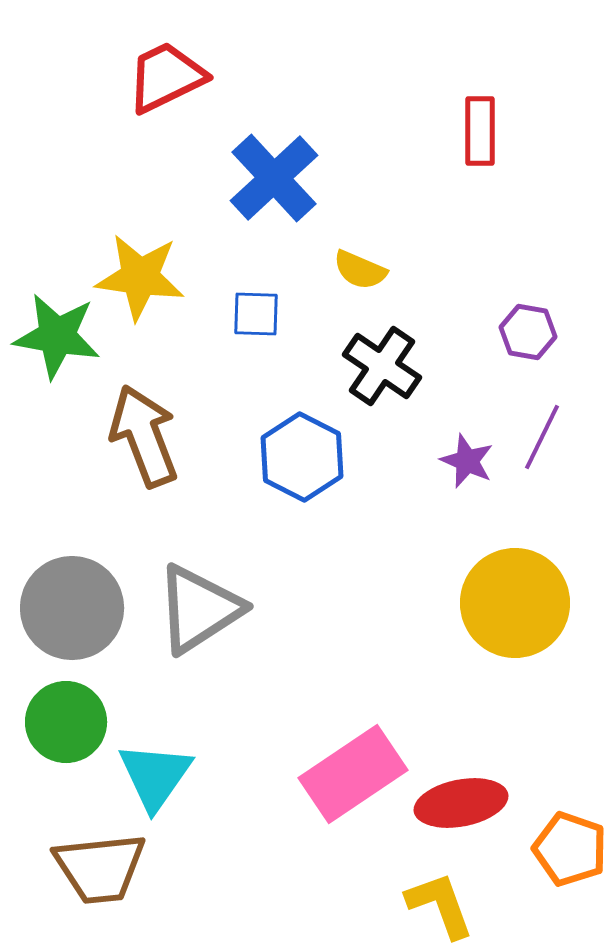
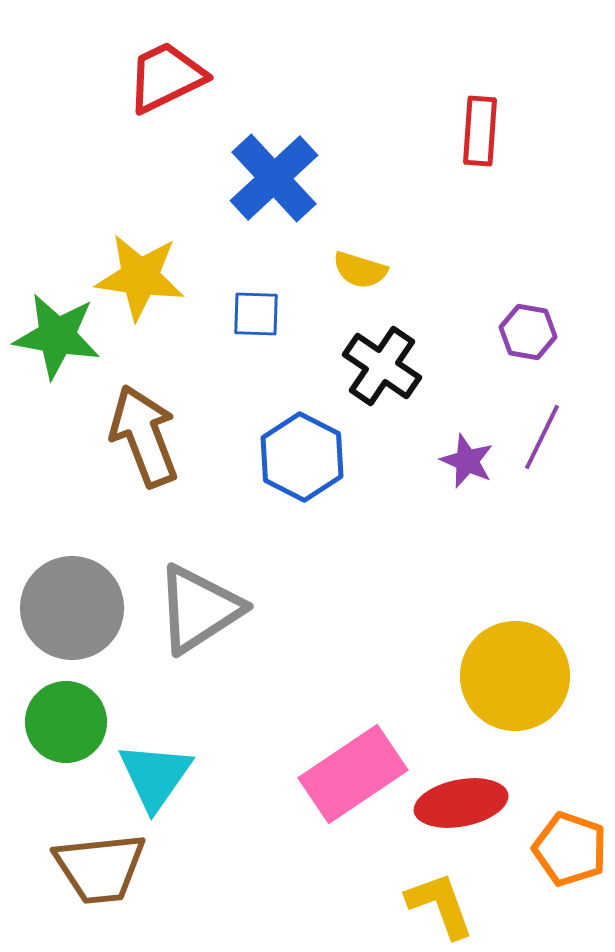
red rectangle: rotated 4 degrees clockwise
yellow semicircle: rotated 6 degrees counterclockwise
yellow circle: moved 73 px down
